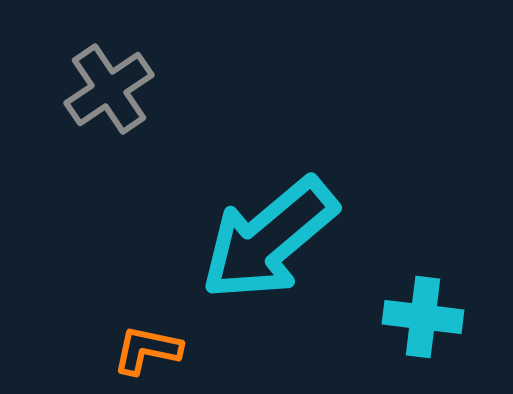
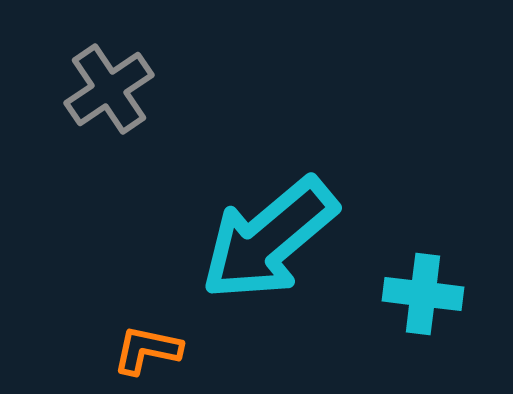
cyan cross: moved 23 px up
